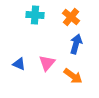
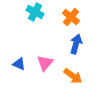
cyan cross: moved 3 px up; rotated 24 degrees clockwise
pink triangle: moved 2 px left
